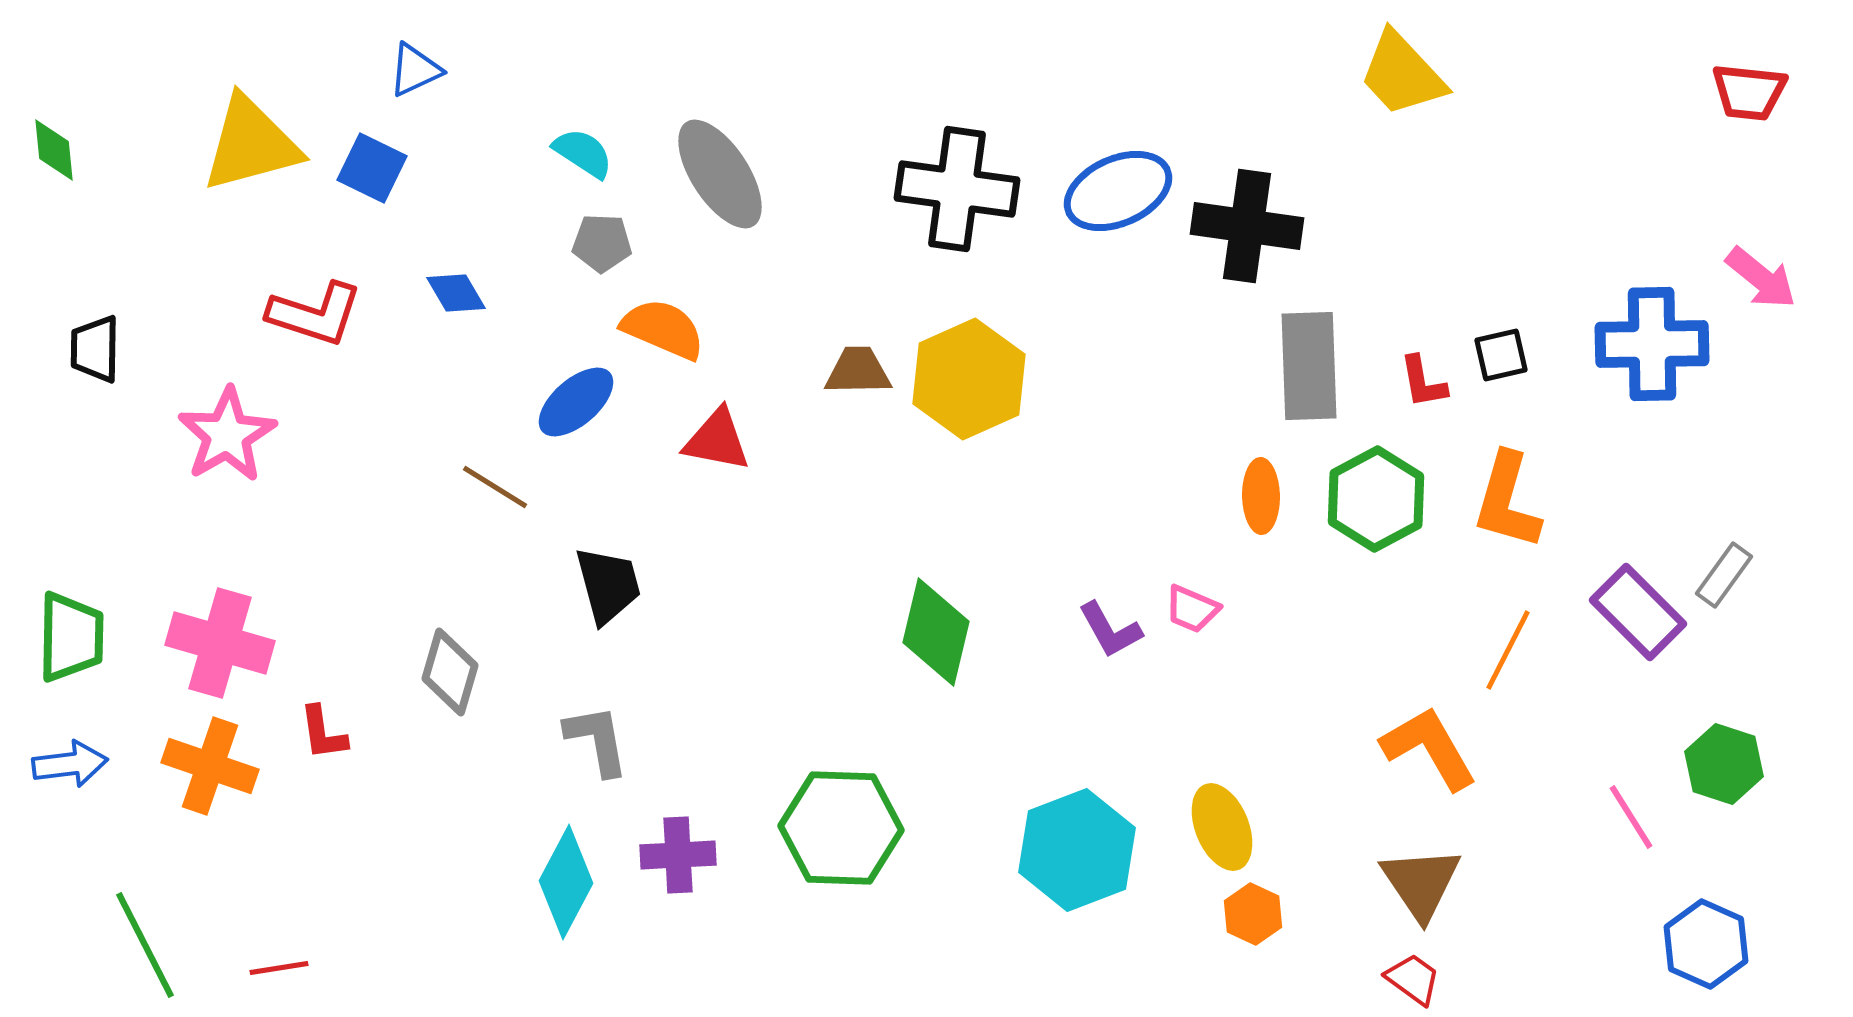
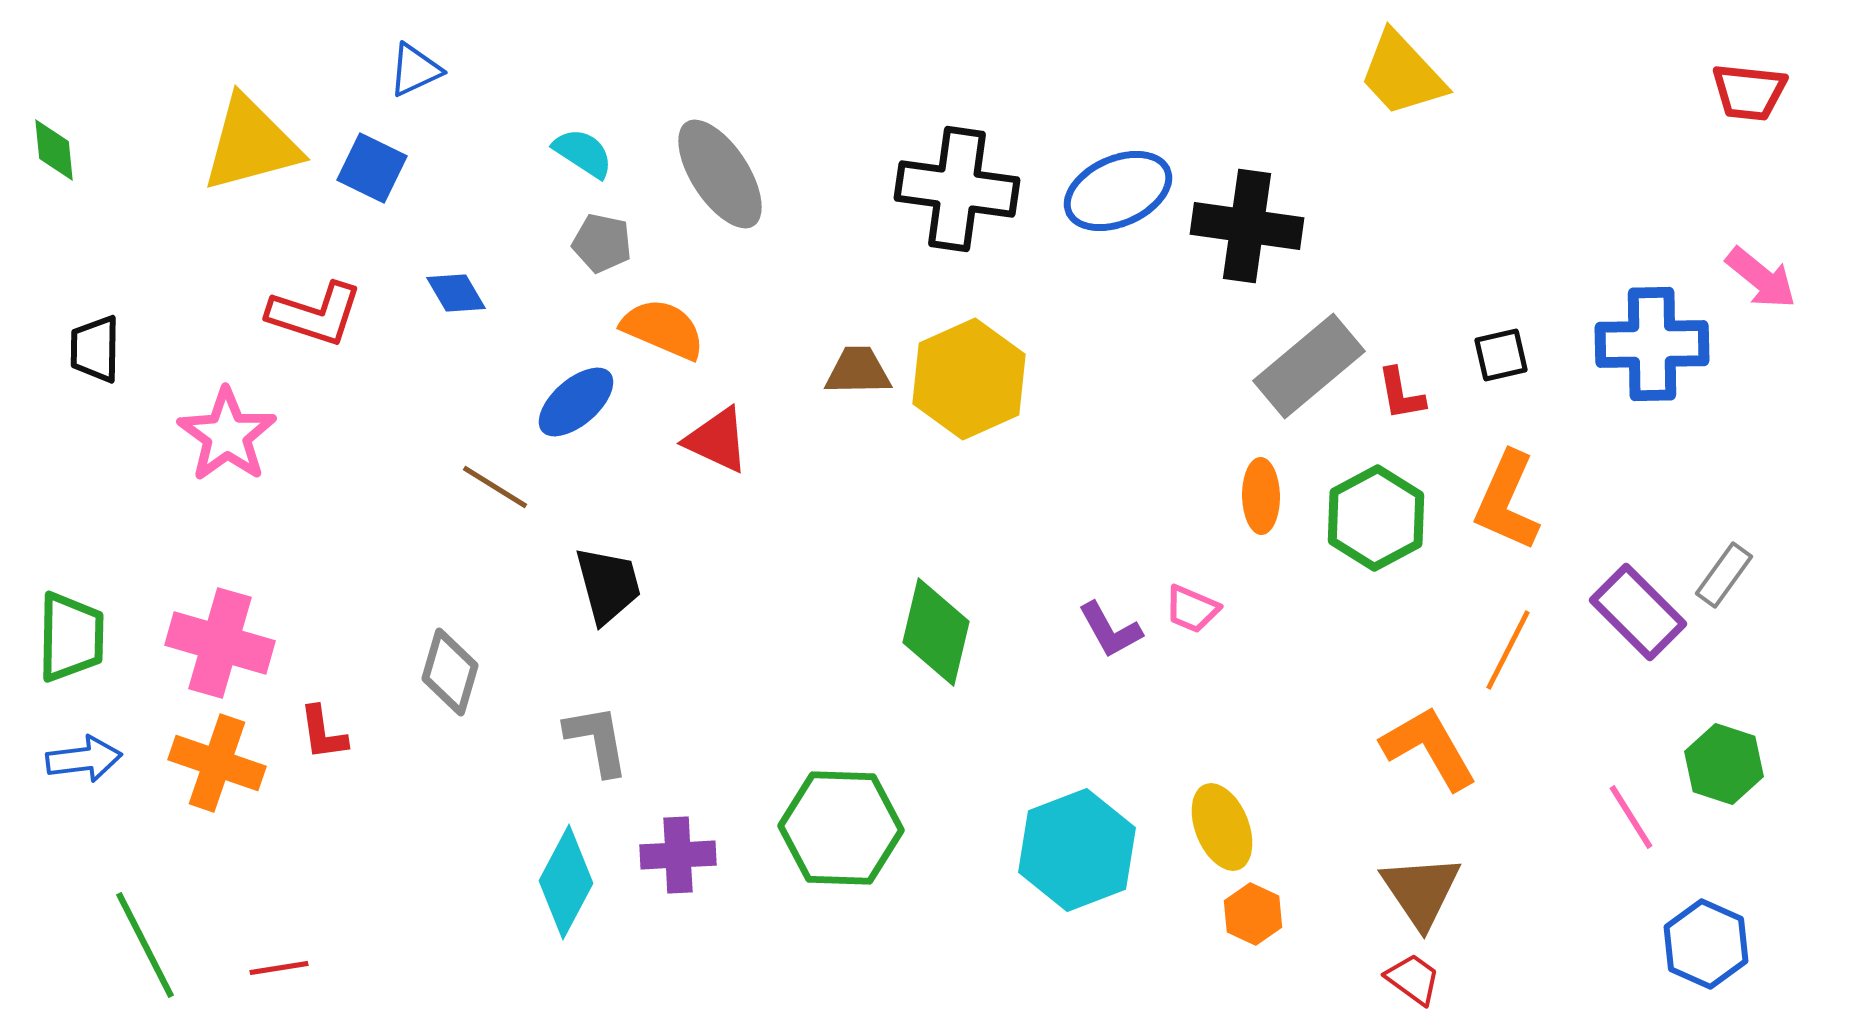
gray pentagon at (602, 243): rotated 10 degrees clockwise
gray rectangle at (1309, 366): rotated 52 degrees clockwise
red L-shape at (1423, 382): moved 22 px left, 12 px down
pink star at (227, 435): rotated 6 degrees counterclockwise
red triangle at (717, 440): rotated 14 degrees clockwise
green hexagon at (1376, 499): moved 19 px down
orange L-shape at (1507, 501): rotated 8 degrees clockwise
blue arrow at (70, 764): moved 14 px right, 5 px up
orange cross at (210, 766): moved 7 px right, 3 px up
brown triangle at (1421, 883): moved 8 px down
